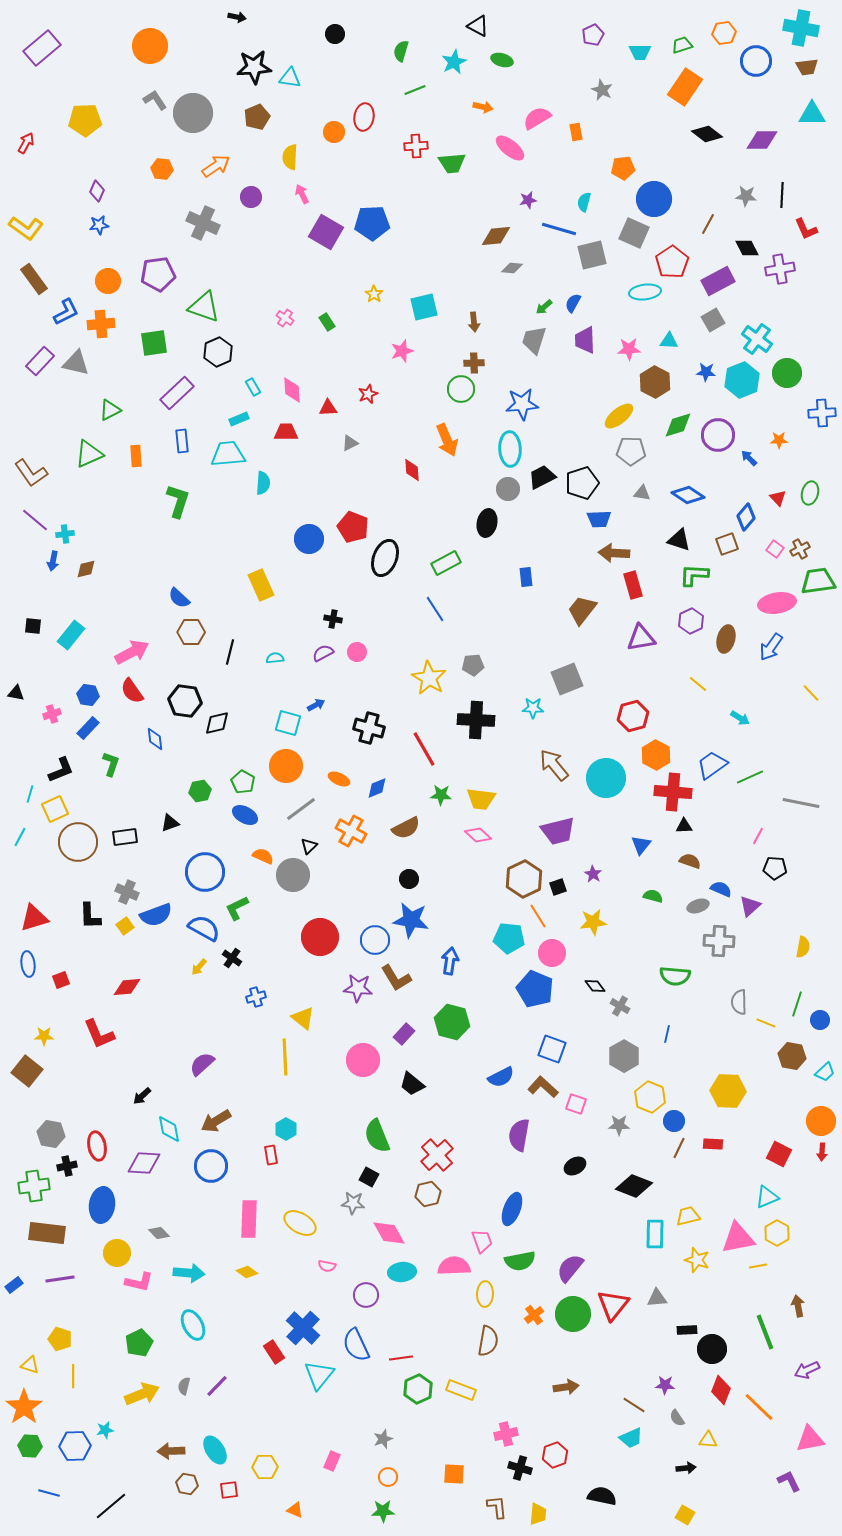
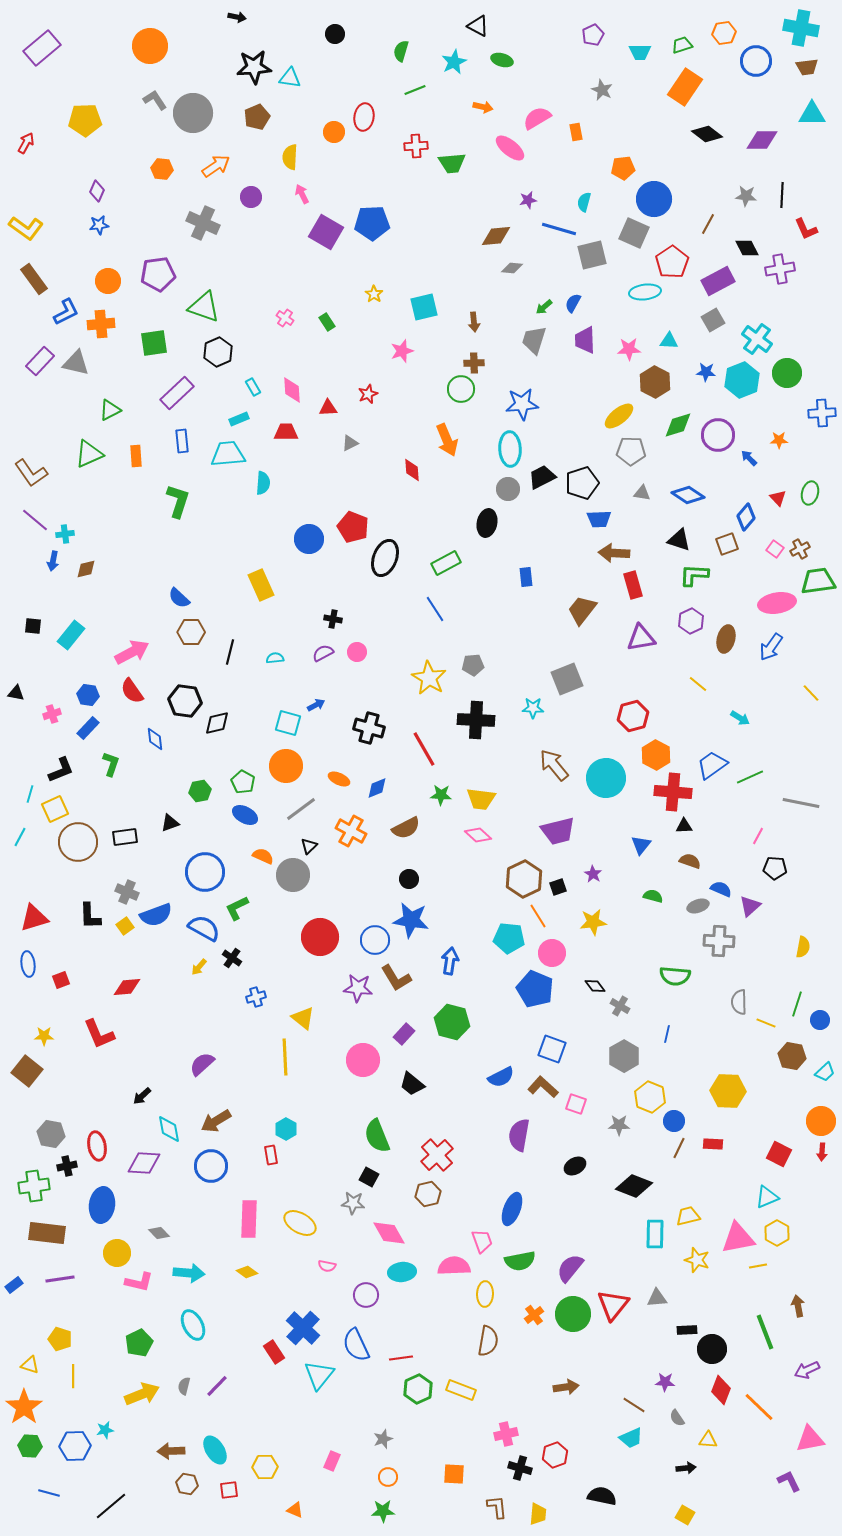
purple star at (665, 1385): moved 3 px up
